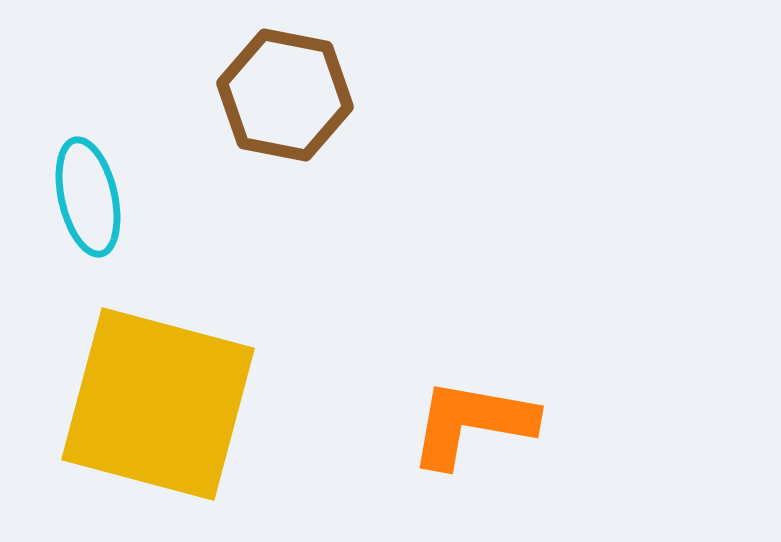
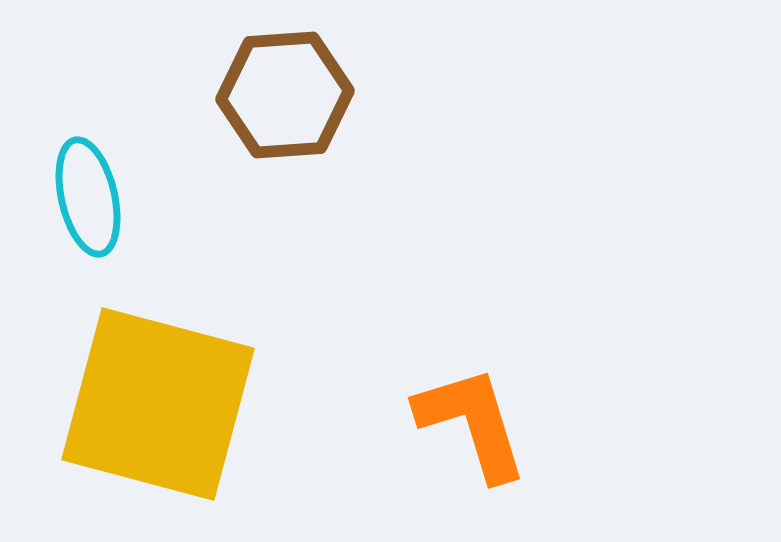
brown hexagon: rotated 15 degrees counterclockwise
orange L-shape: rotated 63 degrees clockwise
